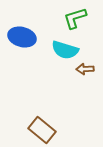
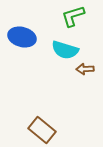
green L-shape: moved 2 px left, 2 px up
